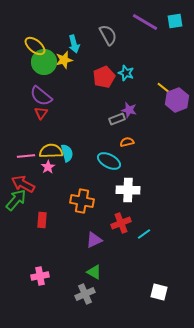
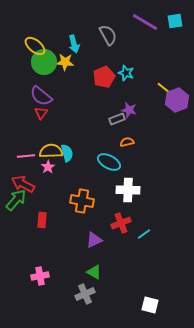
yellow star: moved 1 px right, 2 px down; rotated 18 degrees clockwise
cyan ellipse: moved 1 px down
white square: moved 9 px left, 13 px down
